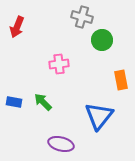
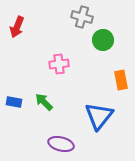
green circle: moved 1 px right
green arrow: moved 1 px right
